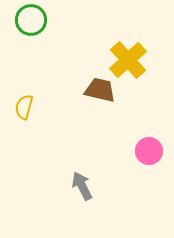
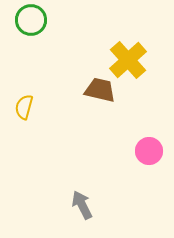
gray arrow: moved 19 px down
